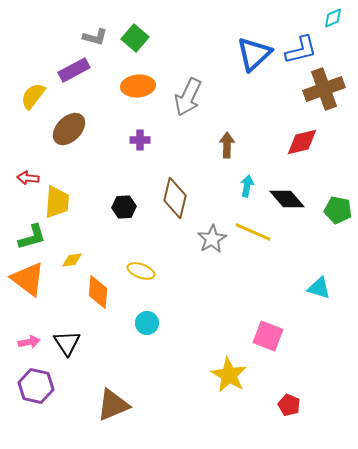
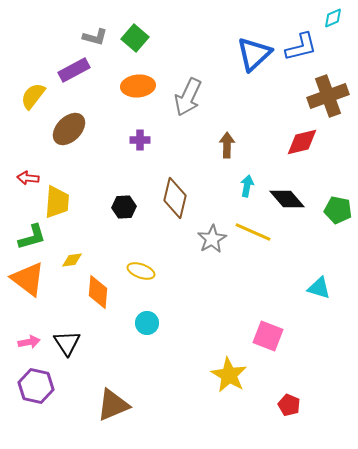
blue L-shape: moved 3 px up
brown cross: moved 4 px right, 7 px down
